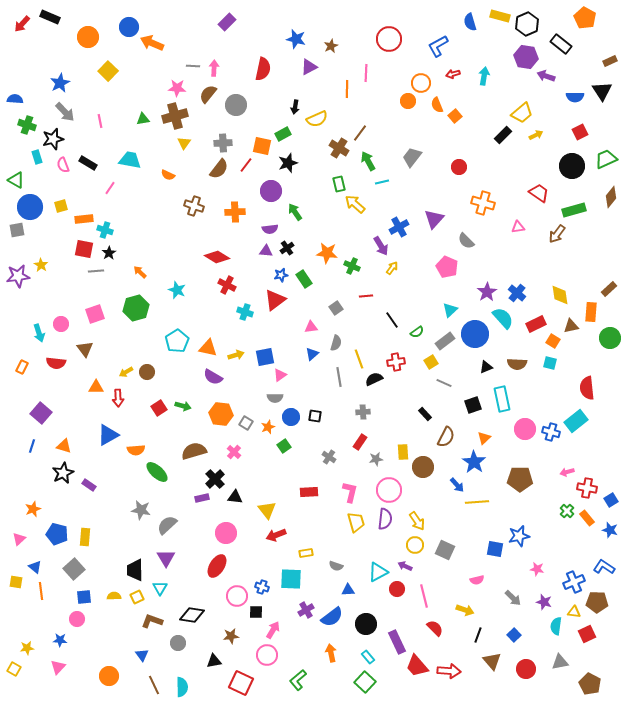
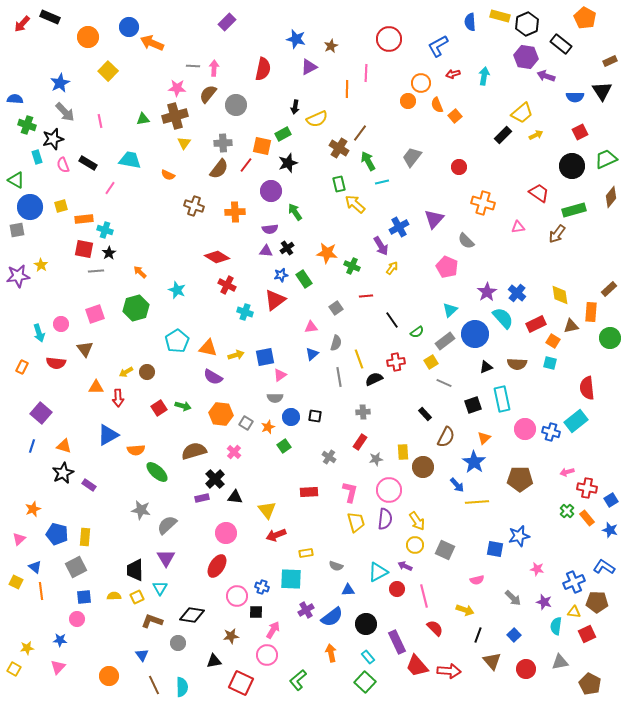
blue semicircle at (470, 22): rotated 12 degrees clockwise
gray square at (74, 569): moved 2 px right, 2 px up; rotated 15 degrees clockwise
yellow square at (16, 582): rotated 16 degrees clockwise
